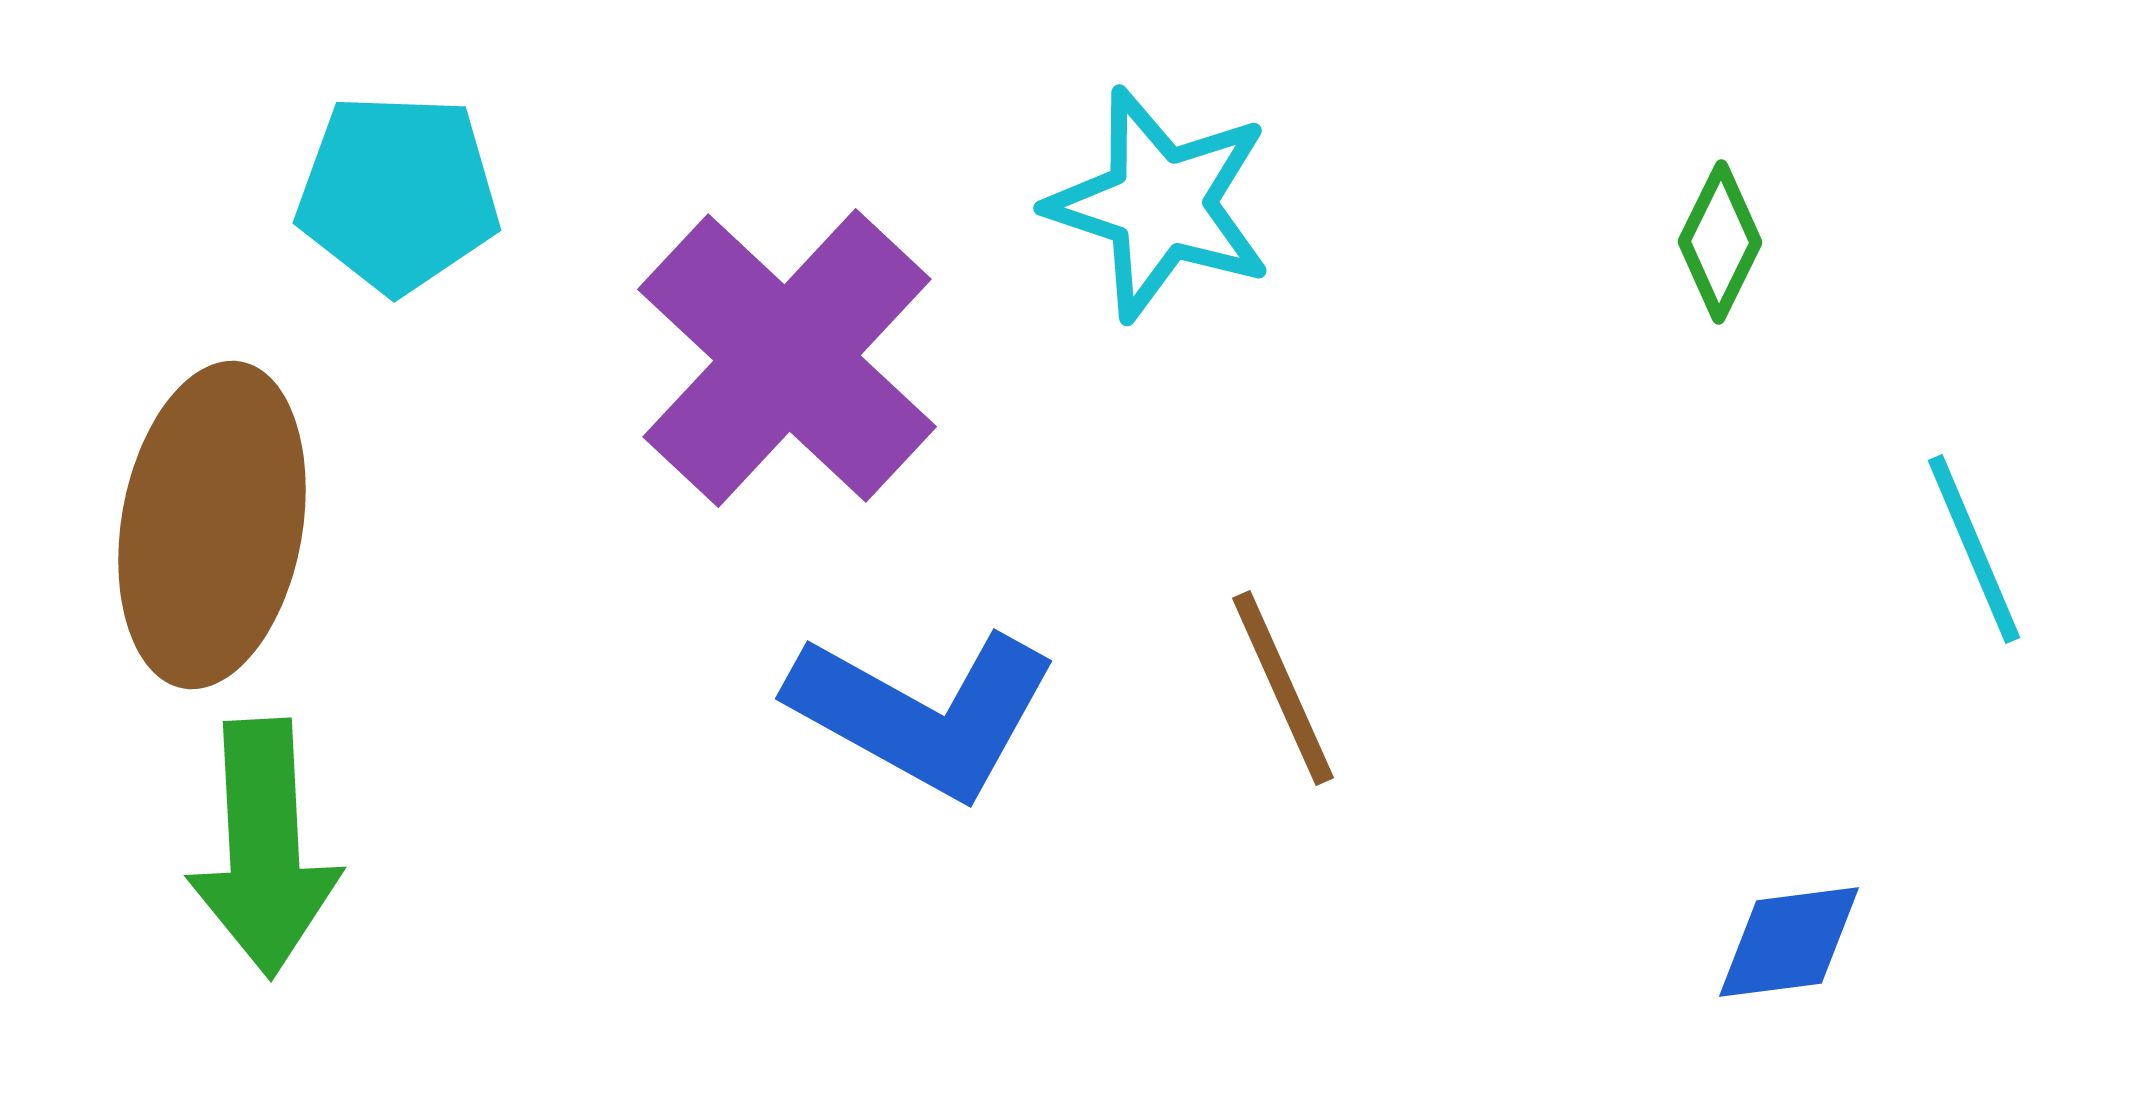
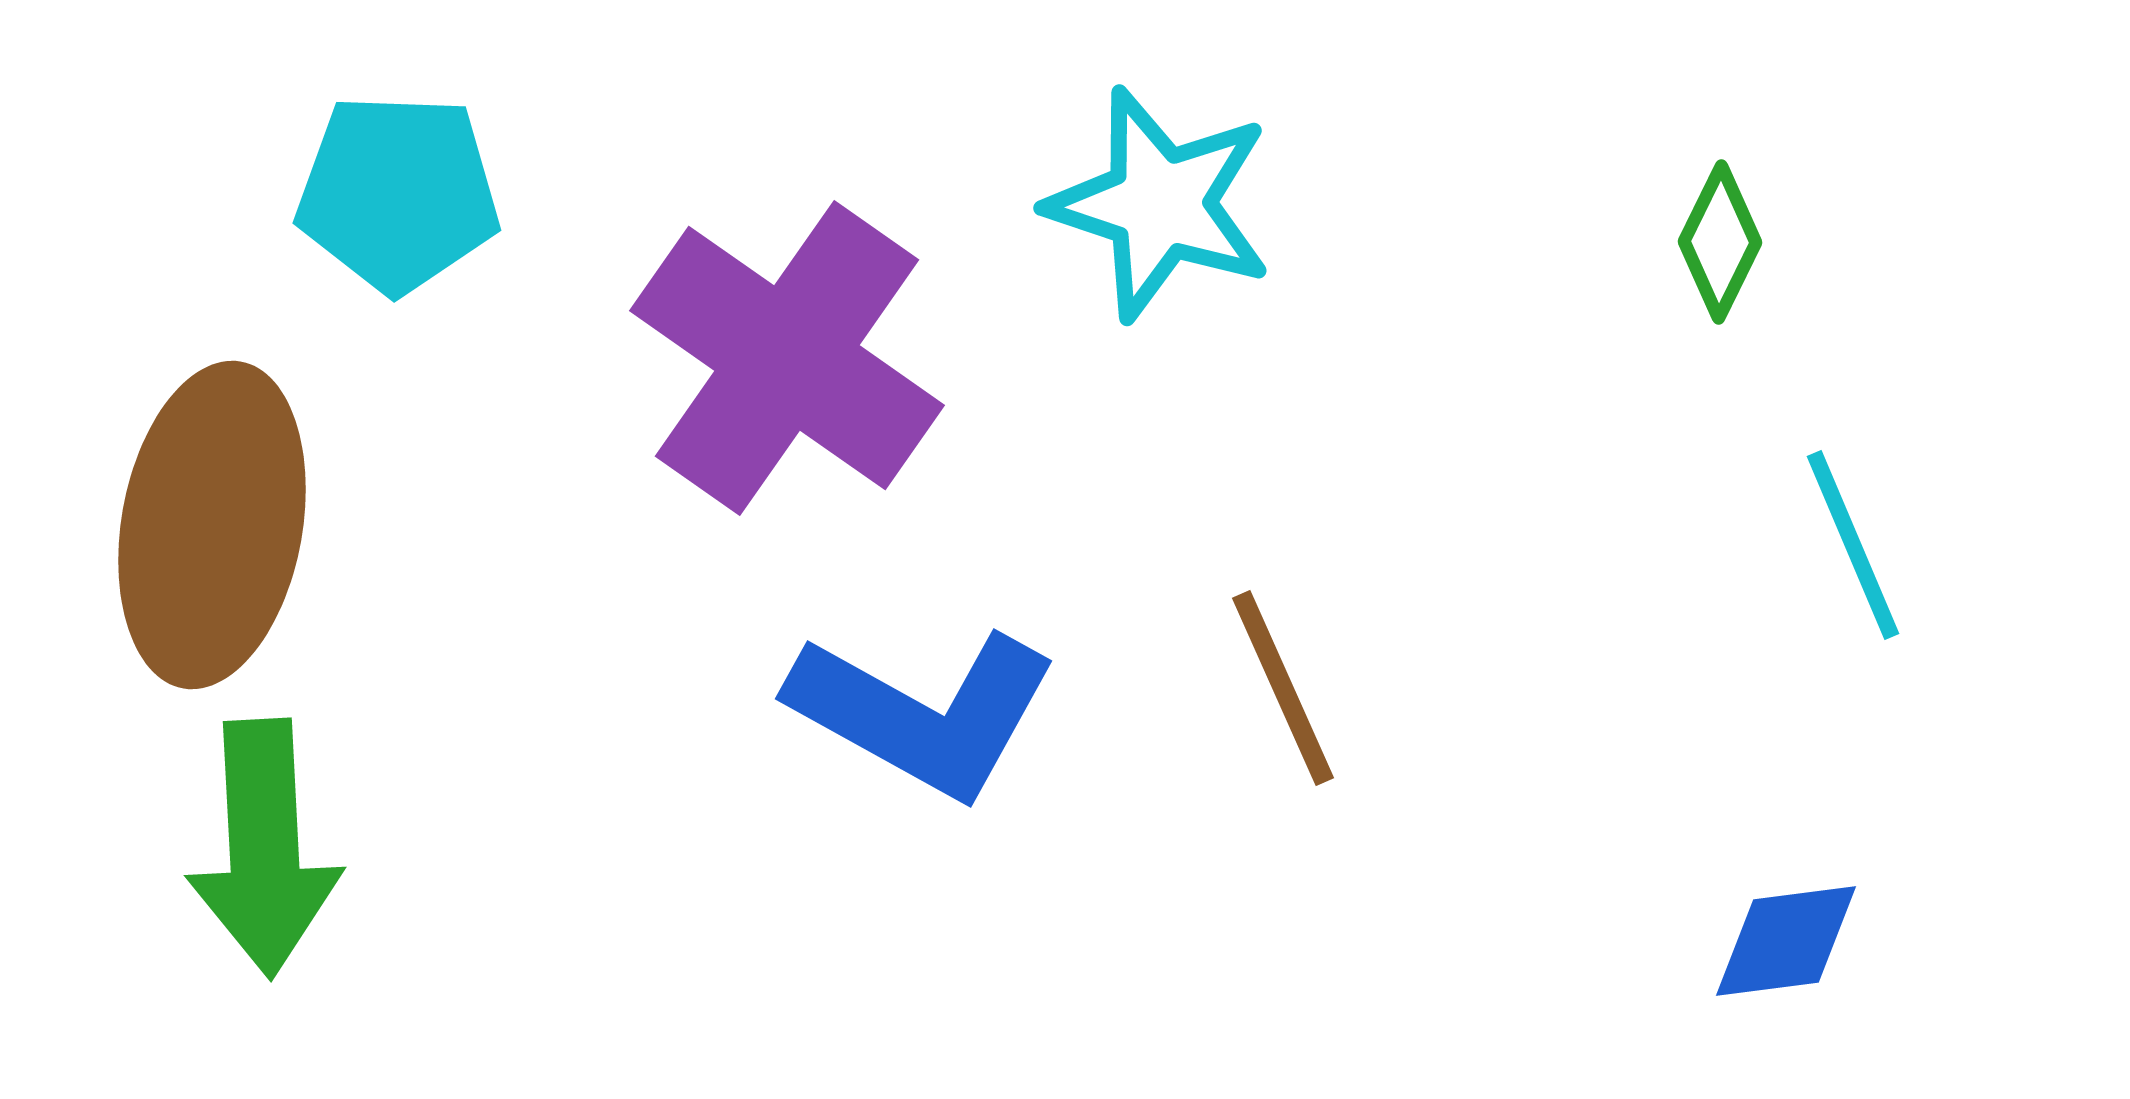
purple cross: rotated 8 degrees counterclockwise
cyan line: moved 121 px left, 4 px up
blue diamond: moved 3 px left, 1 px up
